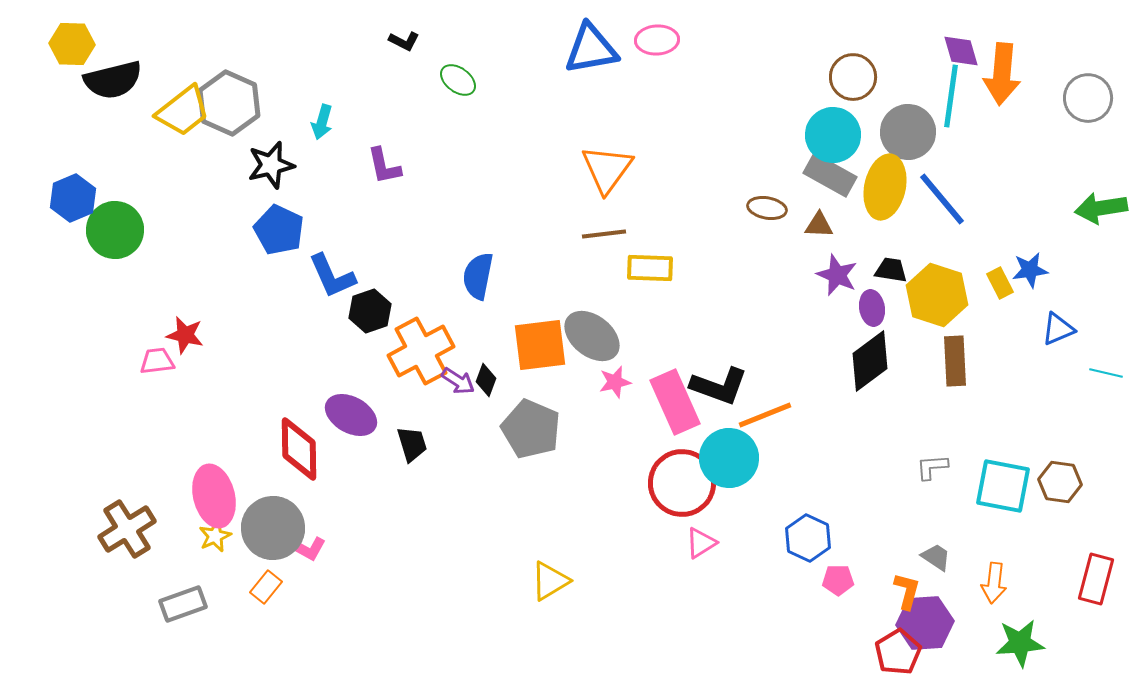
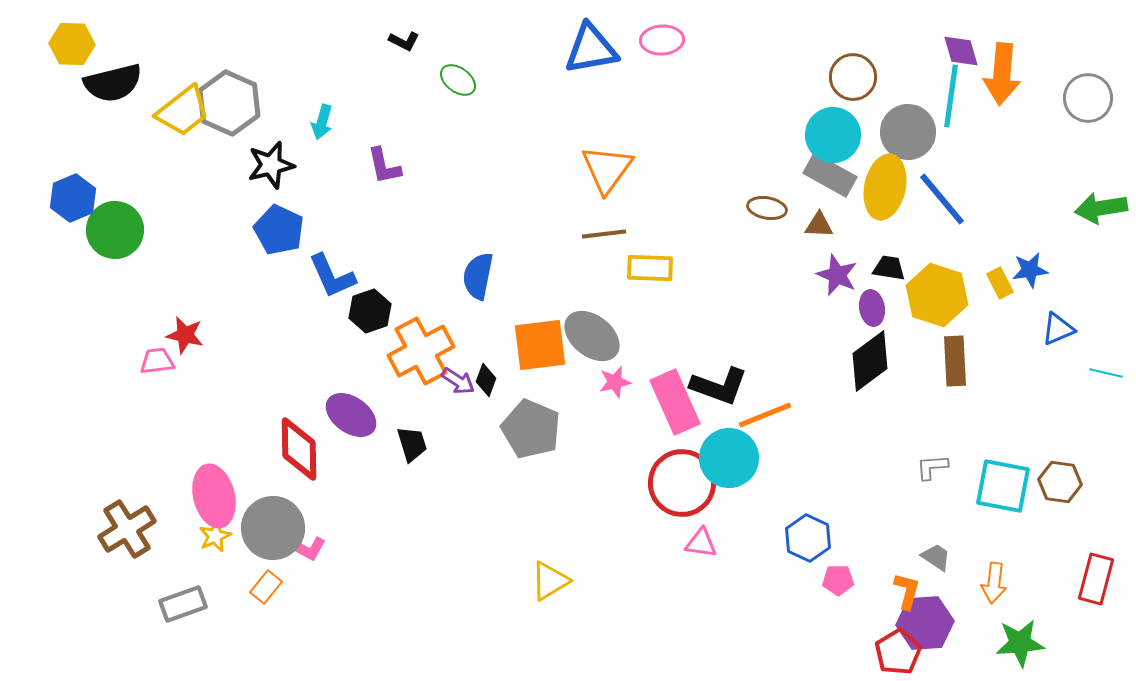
pink ellipse at (657, 40): moved 5 px right
black semicircle at (113, 80): moved 3 px down
black trapezoid at (891, 270): moved 2 px left, 2 px up
purple ellipse at (351, 415): rotated 6 degrees clockwise
pink triangle at (701, 543): rotated 40 degrees clockwise
